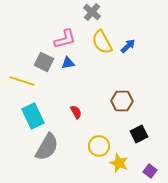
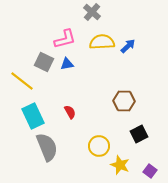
yellow semicircle: rotated 115 degrees clockwise
blue triangle: moved 1 px left, 1 px down
yellow line: rotated 20 degrees clockwise
brown hexagon: moved 2 px right
red semicircle: moved 6 px left
gray semicircle: rotated 52 degrees counterclockwise
yellow star: moved 1 px right, 2 px down
